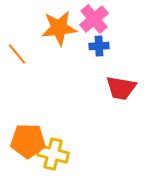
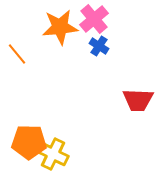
orange star: moved 1 px right, 1 px up
blue cross: rotated 36 degrees clockwise
red trapezoid: moved 17 px right, 12 px down; rotated 8 degrees counterclockwise
orange pentagon: moved 1 px right, 1 px down
yellow cross: rotated 12 degrees clockwise
